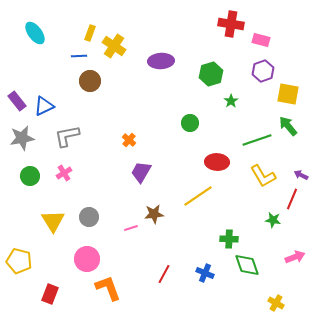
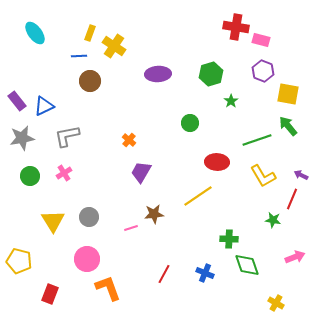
red cross at (231, 24): moved 5 px right, 3 px down
purple ellipse at (161, 61): moved 3 px left, 13 px down
purple hexagon at (263, 71): rotated 20 degrees counterclockwise
